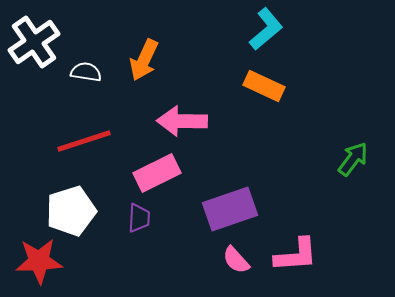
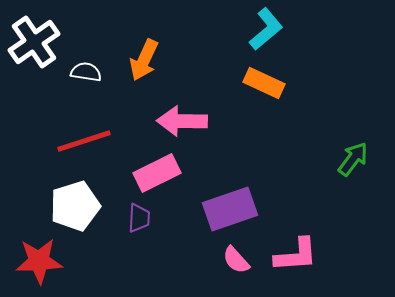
orange rectangle: moved 3 px up
white pentagon: moved 4 px right, 5 px up
